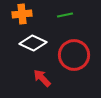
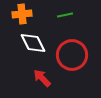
white diamond: rotated 40 degrees clockwise
red circle: moved 2 px left
